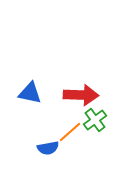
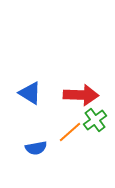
blue triangle: rotated 20 degrees clockwise
blue semicircle: moved 12 px left
